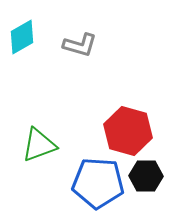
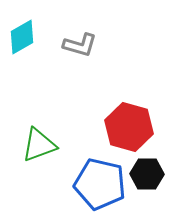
red hexagon: moved 1 px right, 4 px up
black hexagon: moved 1 px right, 2 px up
blue pentagon: moved 2 px right, 1 px down; rotated 9 degrees clockwise
